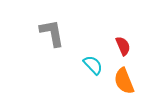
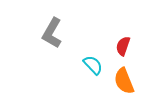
gray L-shape: rotated 140 degrees counterclockwise
red semicircle: rotated 138 degrees counterclockwise
